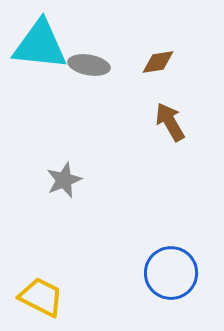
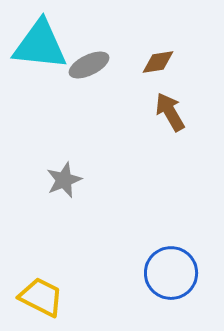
gray ellipse: rotated 36 degrees counterclockwise
brown arrow: moved 10 px up
